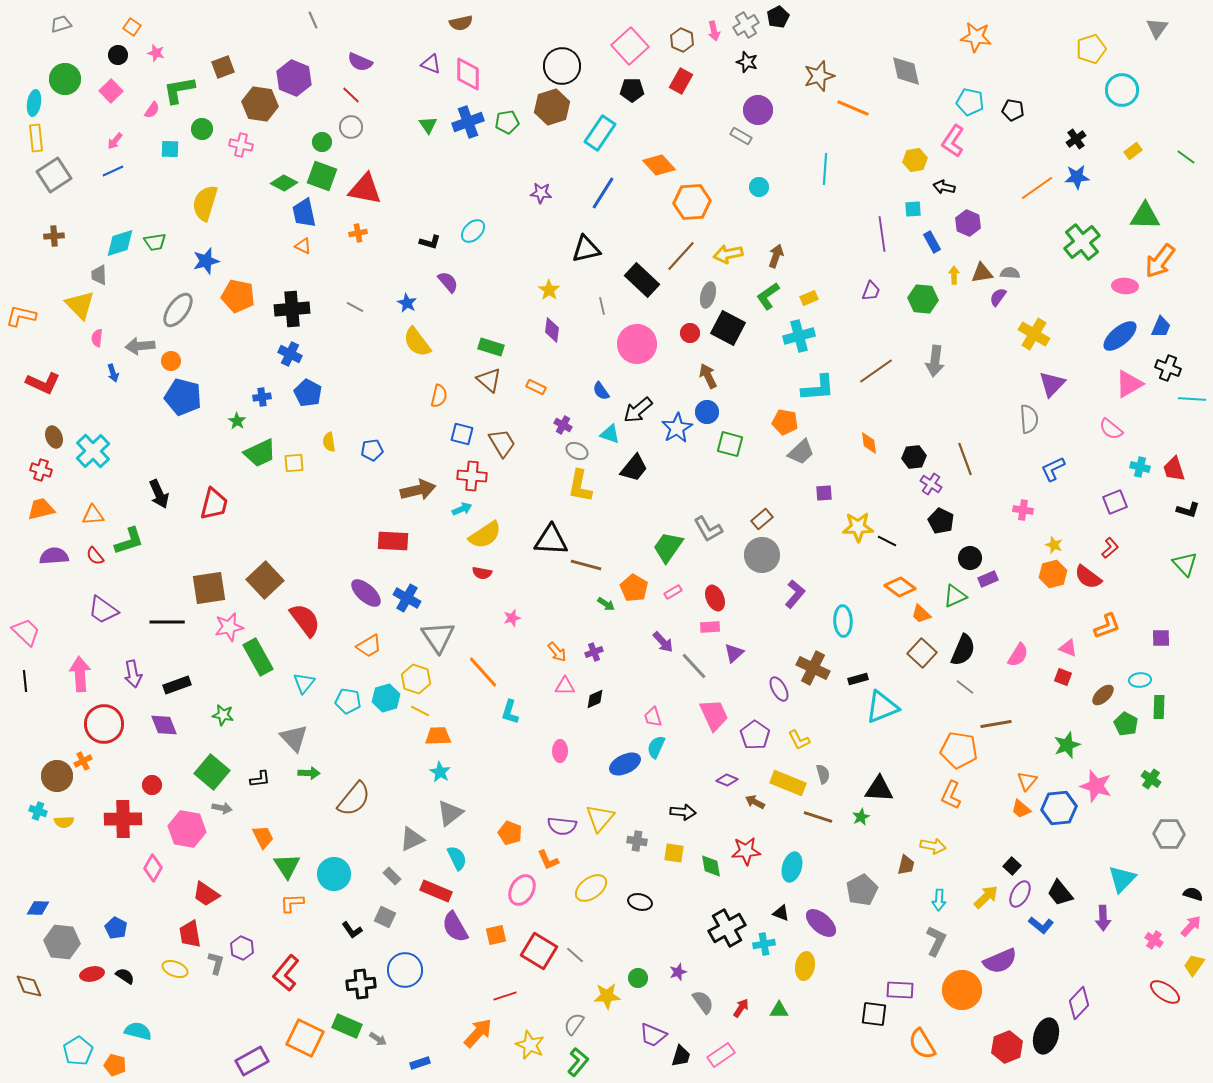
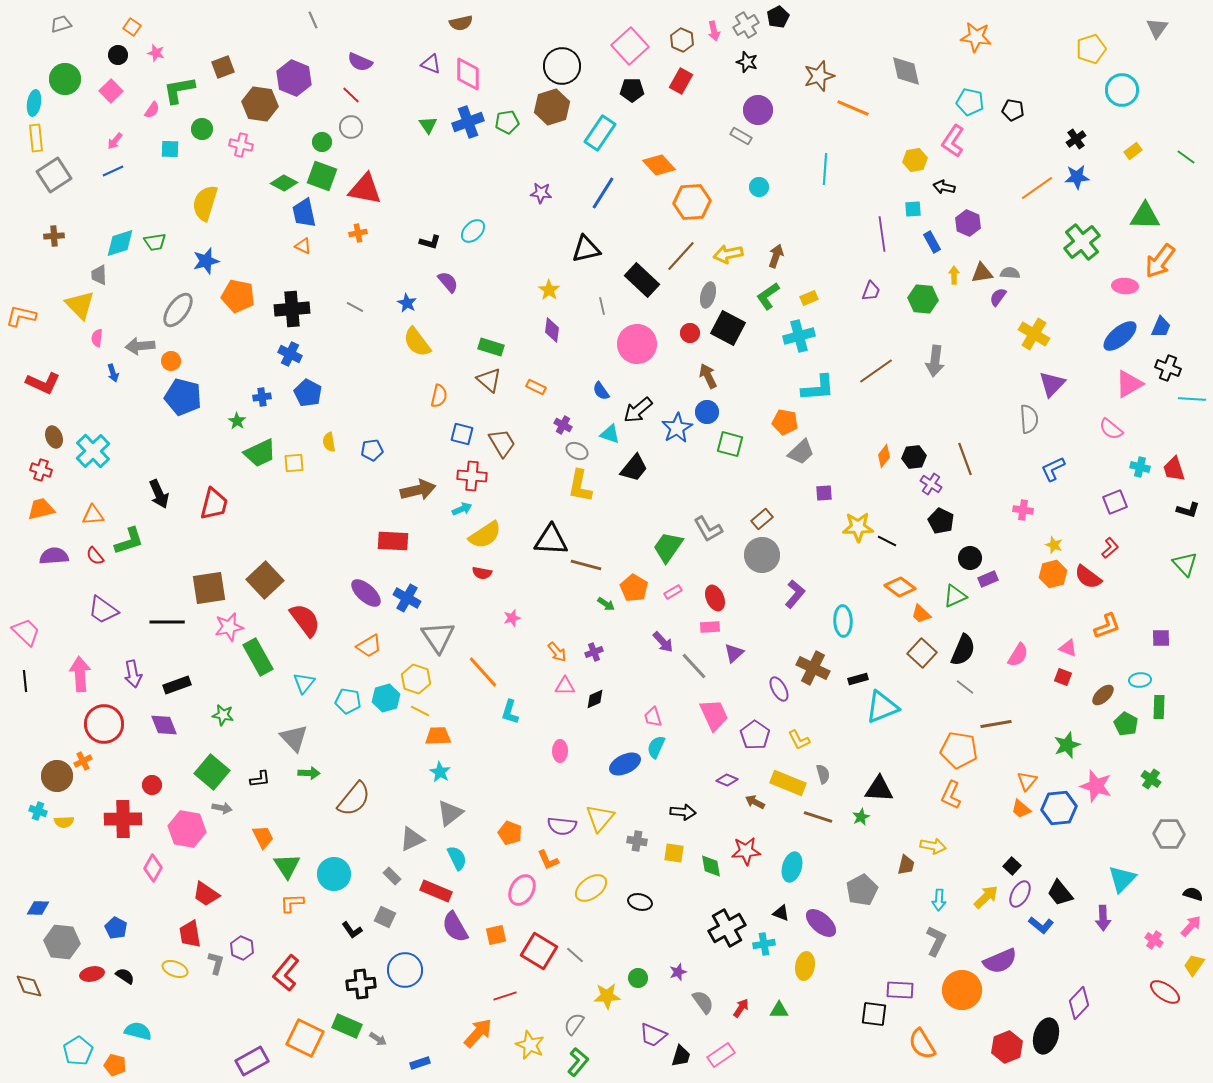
orange diamond at (869, 443): moved 15 px right, 13 px down; rotated 45 degrees clockwise
